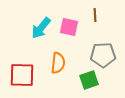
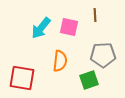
orange semicircle: moved 2 px right, 2 px up
red square: moved 3 px down; rotated 8 degrees clockwise
